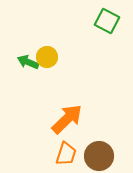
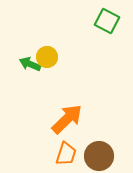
green arrow: moved 2 px right, 2 px down
